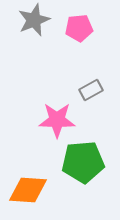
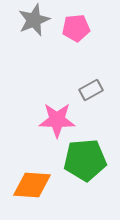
pink pentagon: moved 3 px left
green pentagon: moved 2 px right, 2 px up
orange diamond: moved 4 px right, 5 px up
